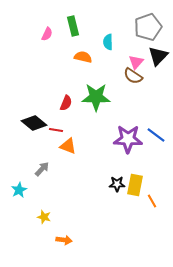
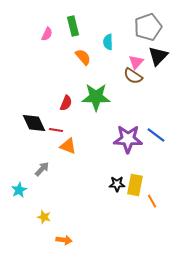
orange semicircle: rotated 36 degrees clockwise
black diamond: rotated 25 degrees clockwise
